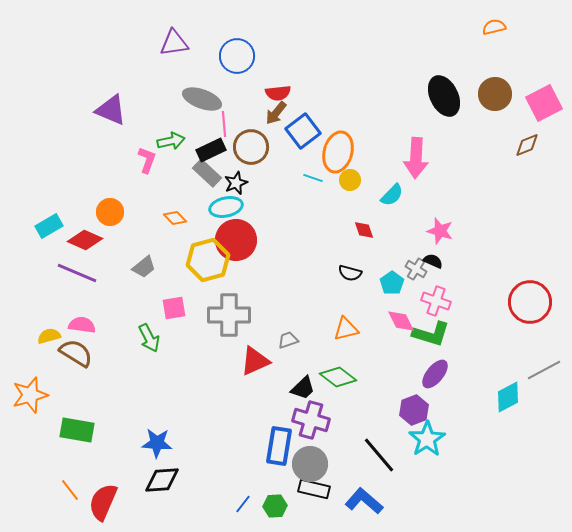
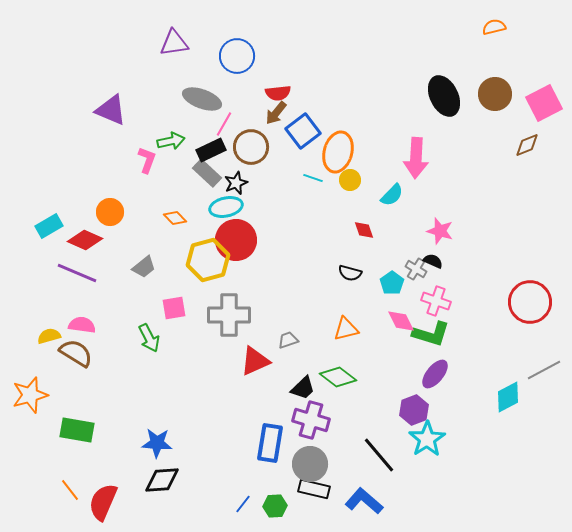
pink line at (224, 124): rotated 35 degrees clockwise
blue rectangle at (279, 446): moved 9 px left, 3 px up
